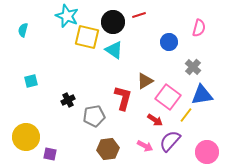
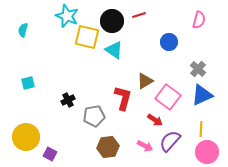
black circle: moved 1 px left, 1 px up
pink semicircle: moved 8 px up
gray cross: moved 5 px right, 2 px down
cyan square: moved 3 px left, 2 px down
blue triangle: rotated 15 degrees counterclockwise
yellow line: moved 15 px right, 14 px down; rotated 35 degrees counterclockwise
brown hexagon: moved 2 px up
purple square: rotated 16 degrees clockwise
